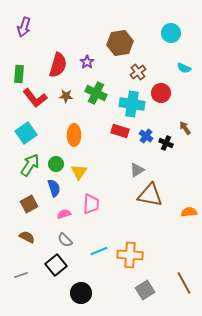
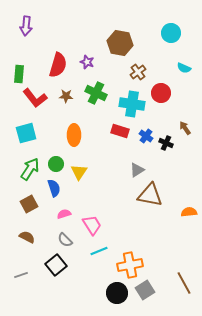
purple arrow: moved 2 px right, 1 px up; rotated 12 degrees counterclockwise
brown hexagon: rotated 20 degrees clockwise
purple star: rotated 16 degrees counterclockwise
cyan square: rotated 20 degrees clockwise
green arrow: moved 4 px down
pink trapezoid: moved 1 px right, 21 px down; rotated 35 degrees counterclockwise
orange cross: moved 10 px down; rotated 15 degrees counterclockwise
black circle: moved 36 px right
